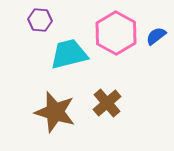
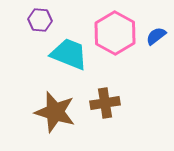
pink hexagon: moved 1 px left
cyan trapezoid: rotated 36 degrees clockwise
brown cross: moved 2 px left; rotated 32 degrees clockwise
